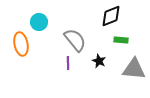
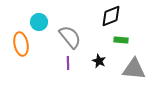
gray semicircle: moved 5 px left, 3 px up
